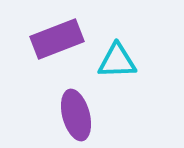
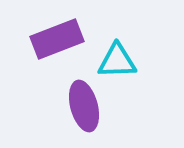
purple ellipse: moved 8 px right, 9 px up
